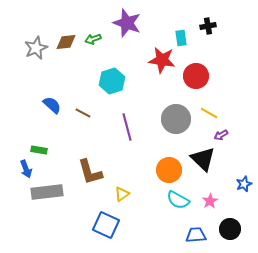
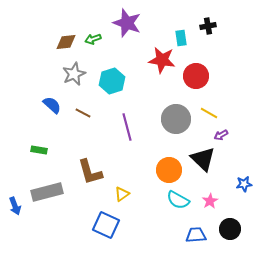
gray star: moved 38 px right, 26 px down
blue arrow: moved 11 px left, 37 px down
blue star: rotated 14 degrees clockwise
gray rectangle: rotated 8 degrees counterclockwise
